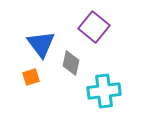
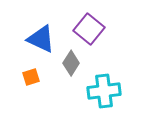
purple square: moved 5 px left, 2 px down
blue triangle: moved 5 px up; rotated 28 degrees counterclockwise
gray diamond: rotated 20 degrees clockwise
